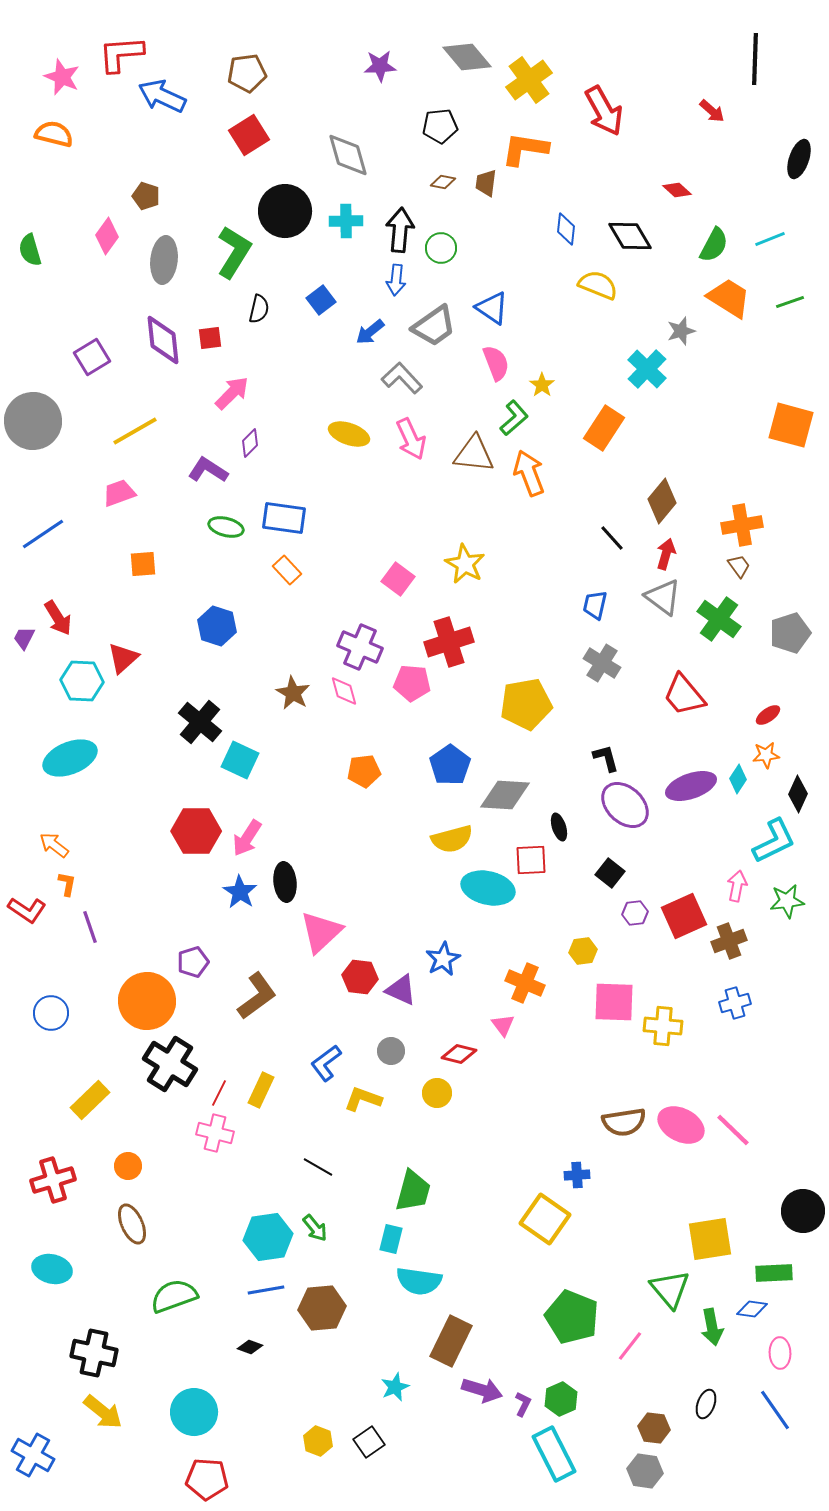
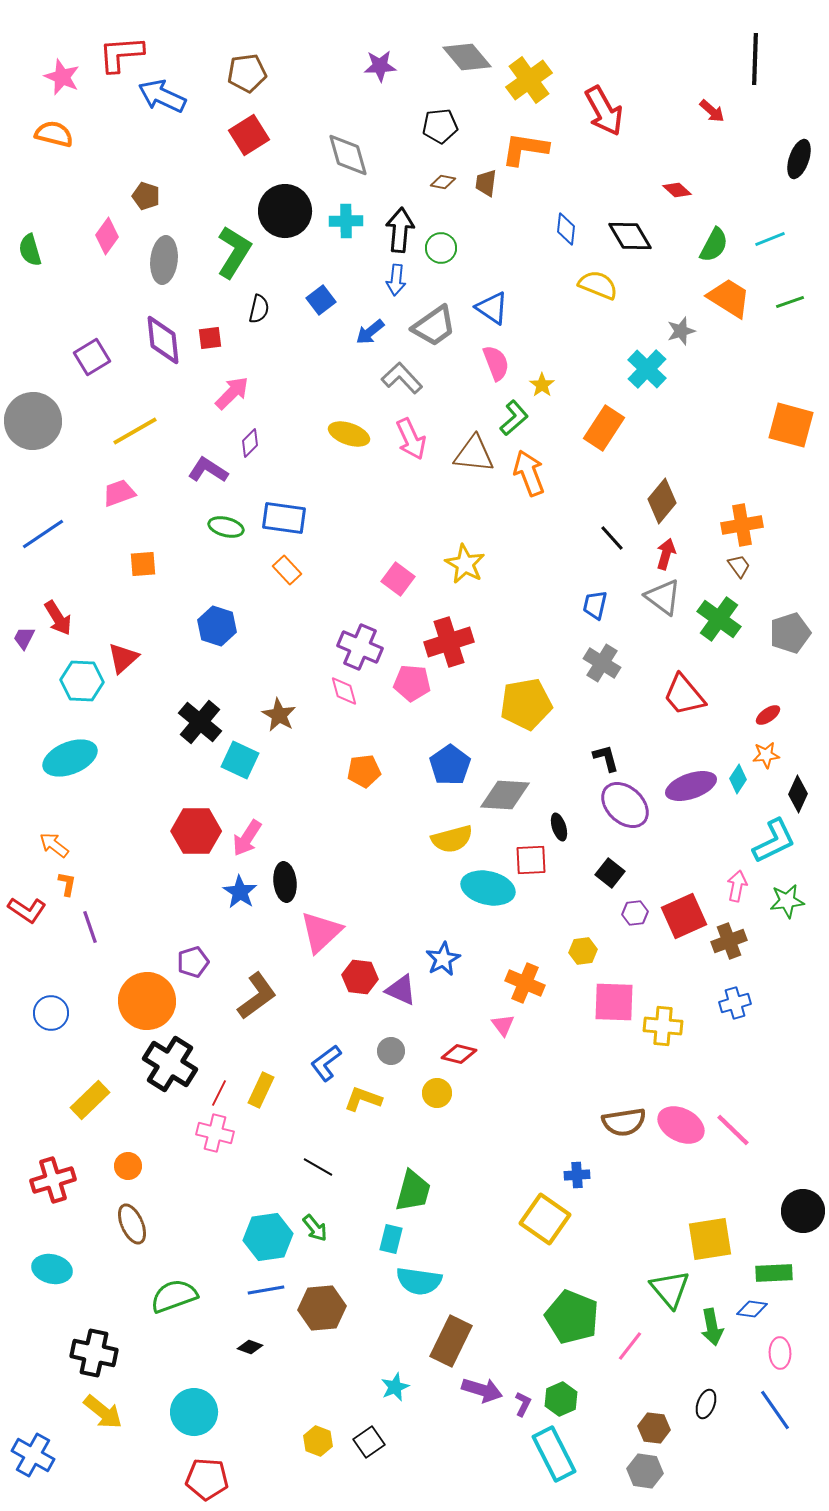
brown star at (293, 693): moved 14 px left, 22 px down
